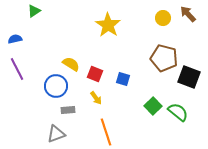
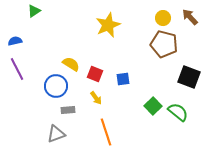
brown arrow: moved 2 px right, 3 px down
yellow star: rotated 15 degrees clockwise
blue semicircle: moved 2 px down
brown pentagon: moved 14 px up
blue square: rotated 24 degrees counterclockwise
